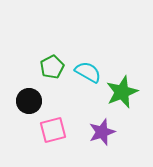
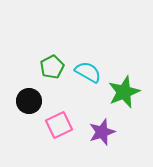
green star: moved 2 px right
pink square: moved 6 px right, 5 px up; rotated 12 degrees counterclockwise
